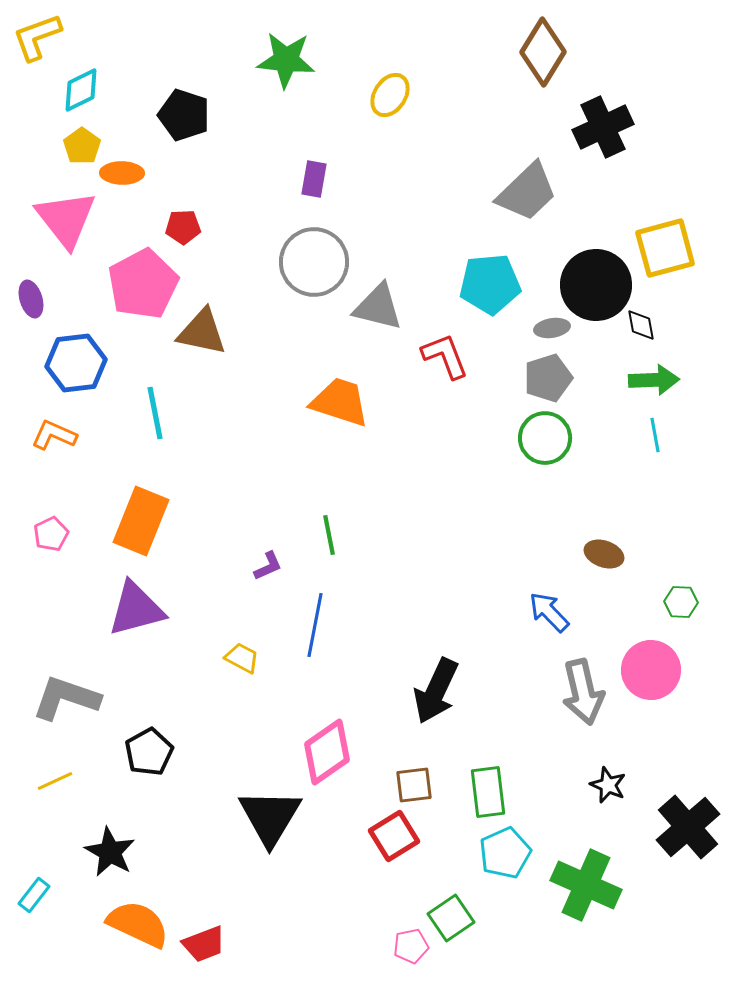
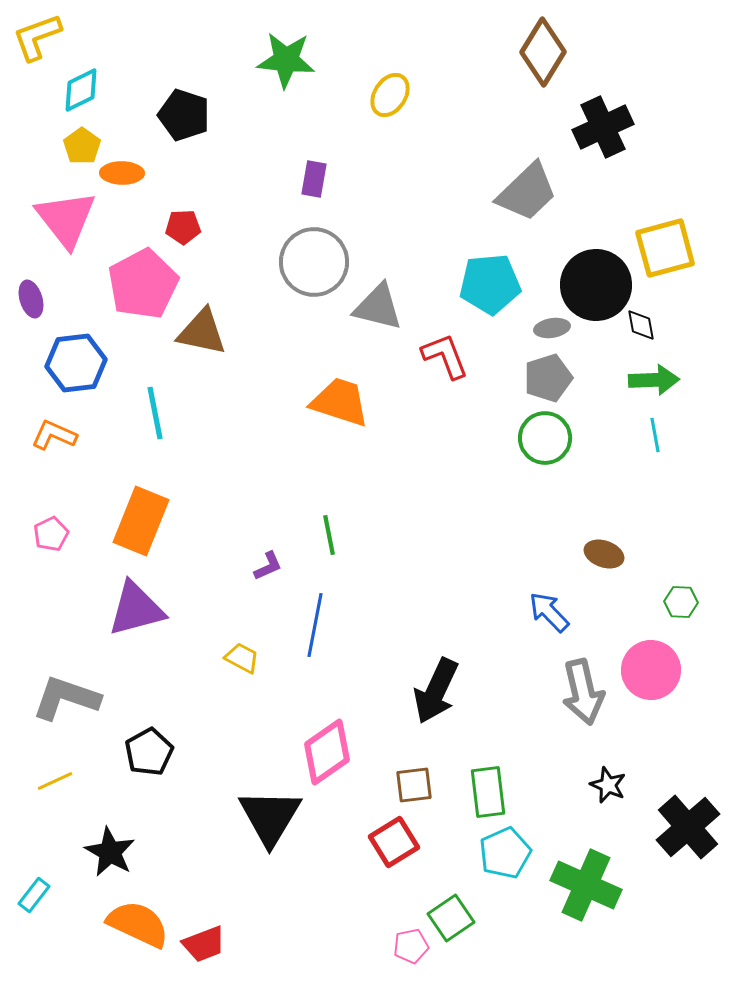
red square at (394, 836): moved 6 px down
